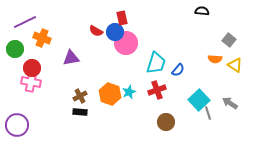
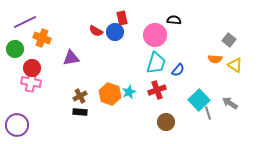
black semicircle: moved 28 px left, 9 px down
pink circle: moved 29 px right, 8 px up
